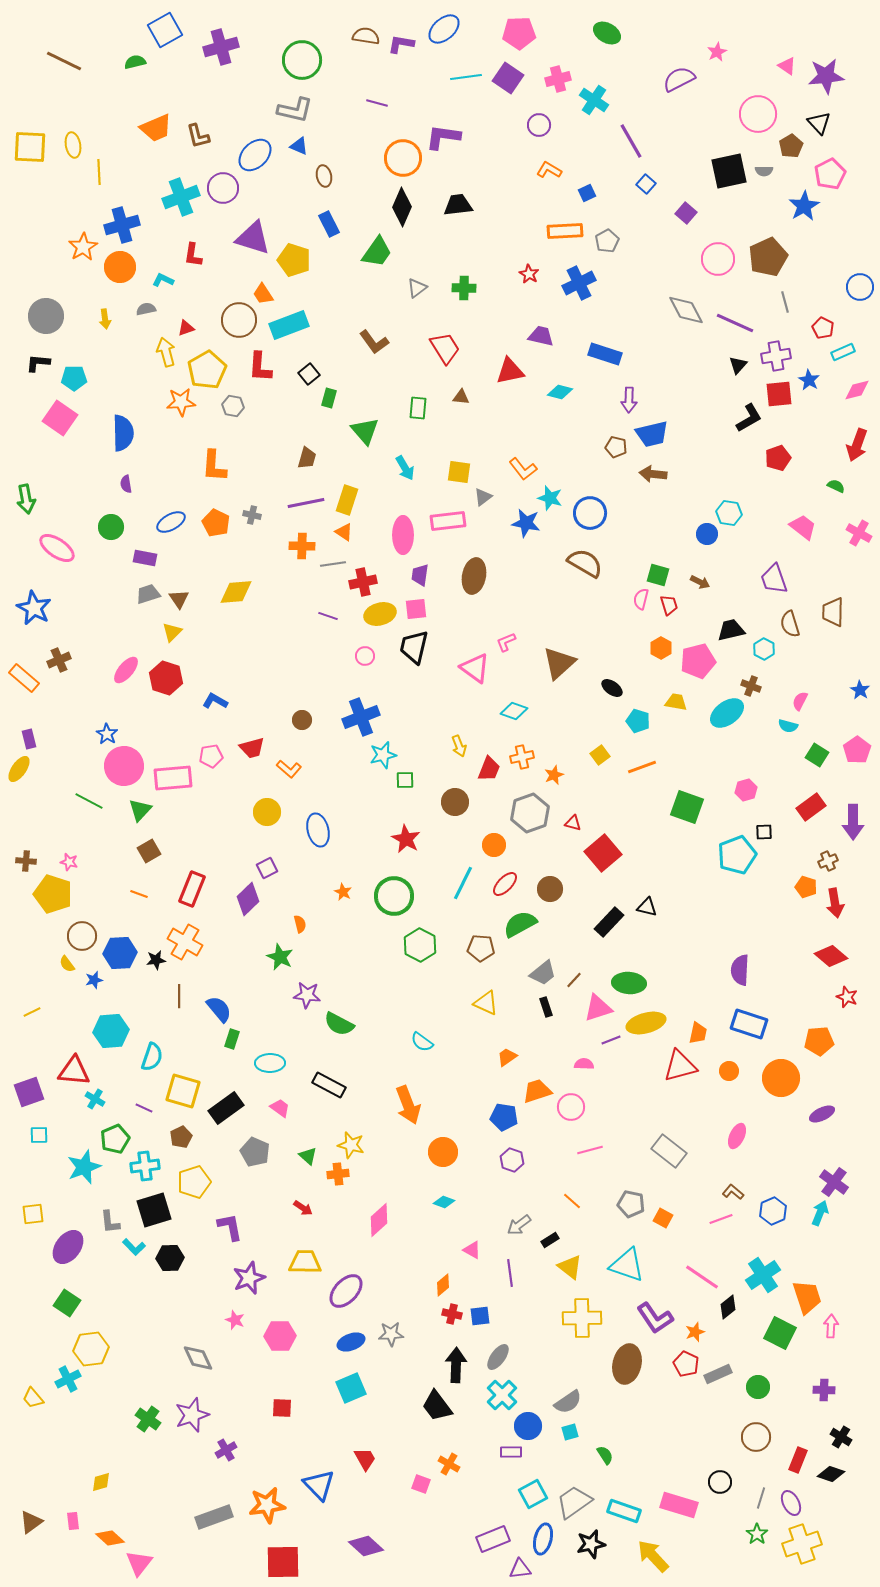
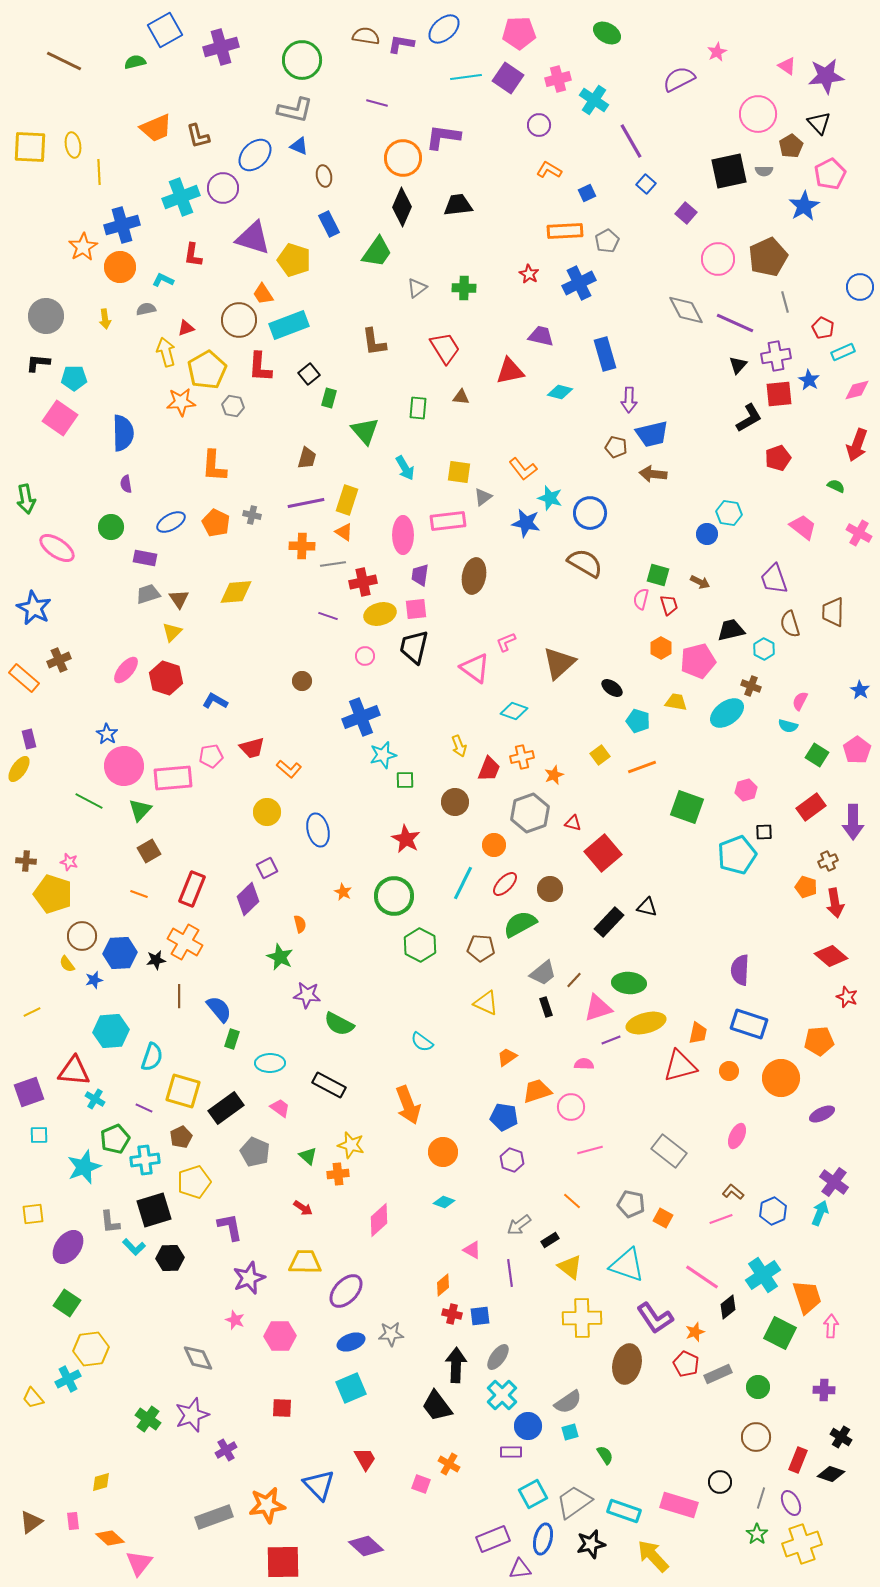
brown L-shape at (374, 342): rotated 28 degrees clockwise
blue rectangle at (605, 354): rotated 56 degrees clockwise
brown circle at (302, 720): moved 39 px up
cyan cross at (145, 1166): moved 6 px up
